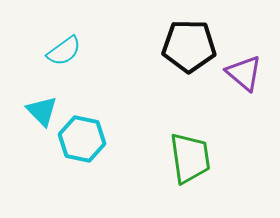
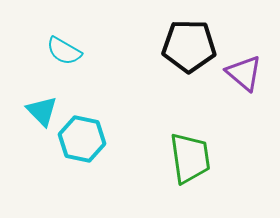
cyan semicircle: rotated 66 degrees clockwise
